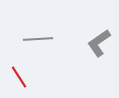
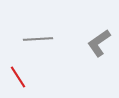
red line: moved 1 px left
